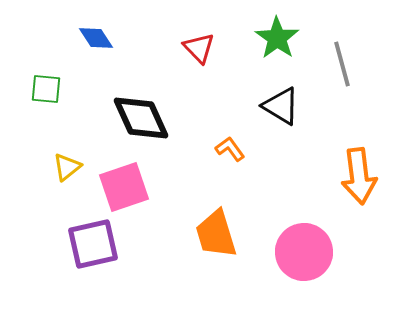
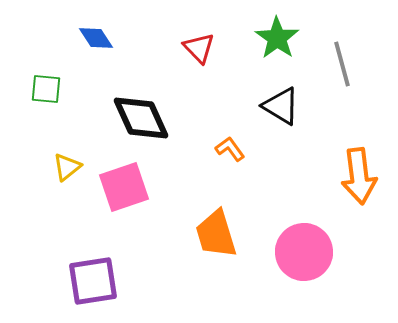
purple square: moved 37 px down; rotated 4 degrees clockwise
